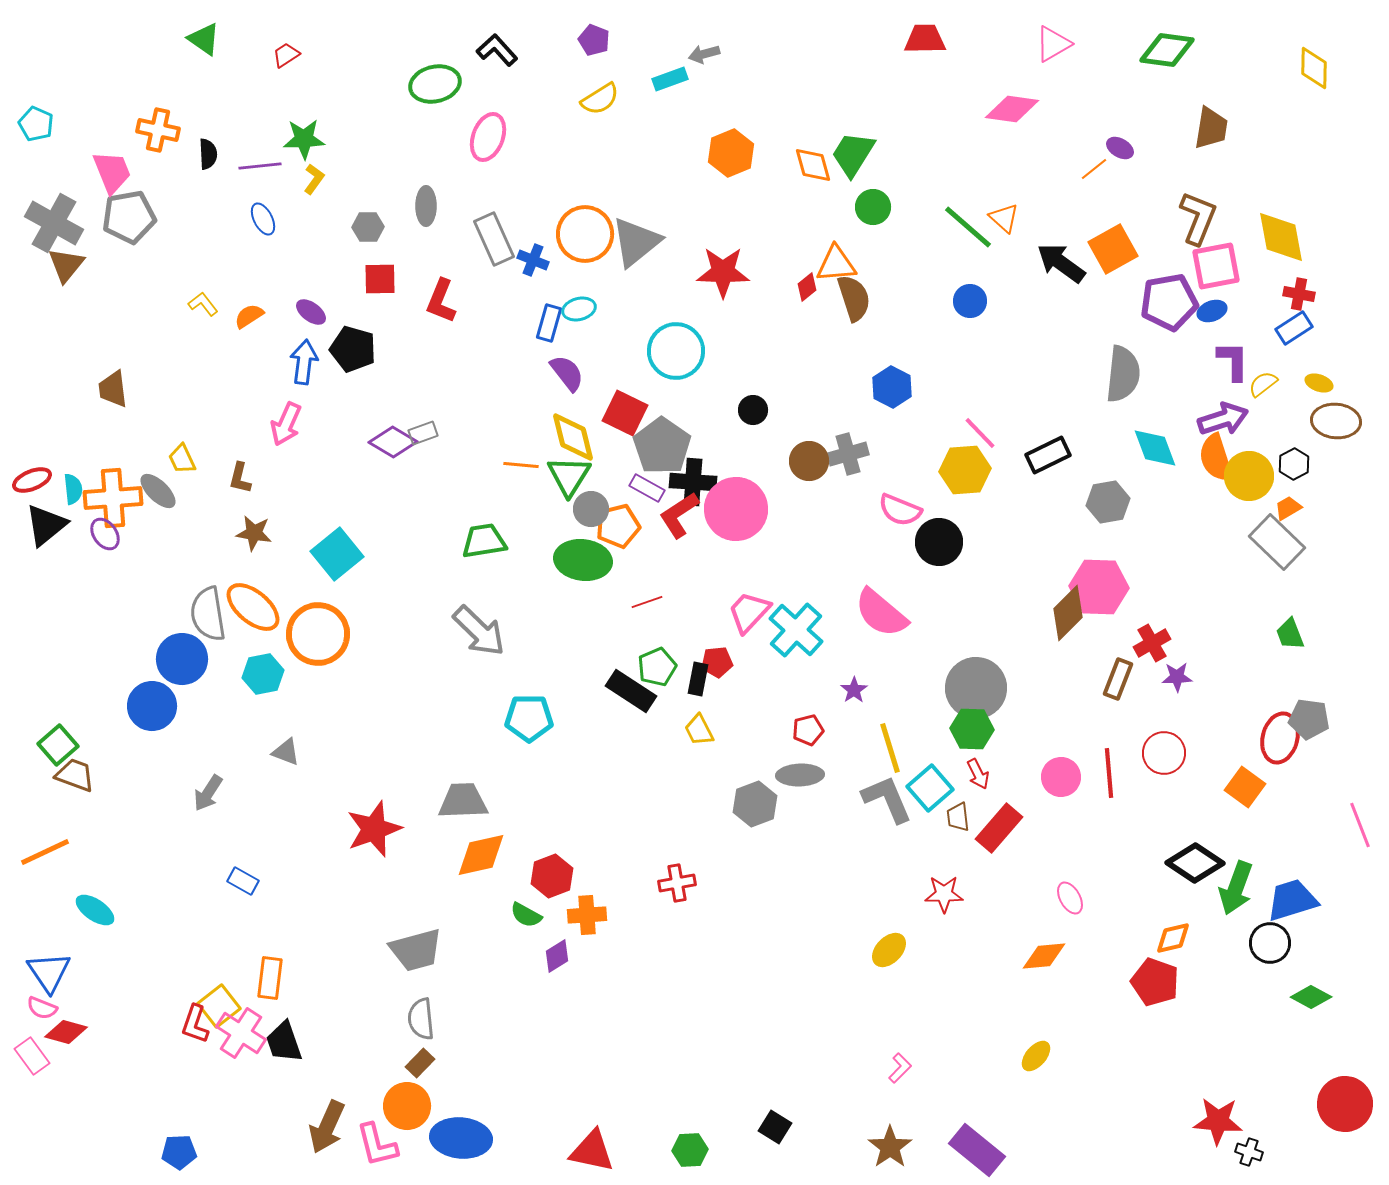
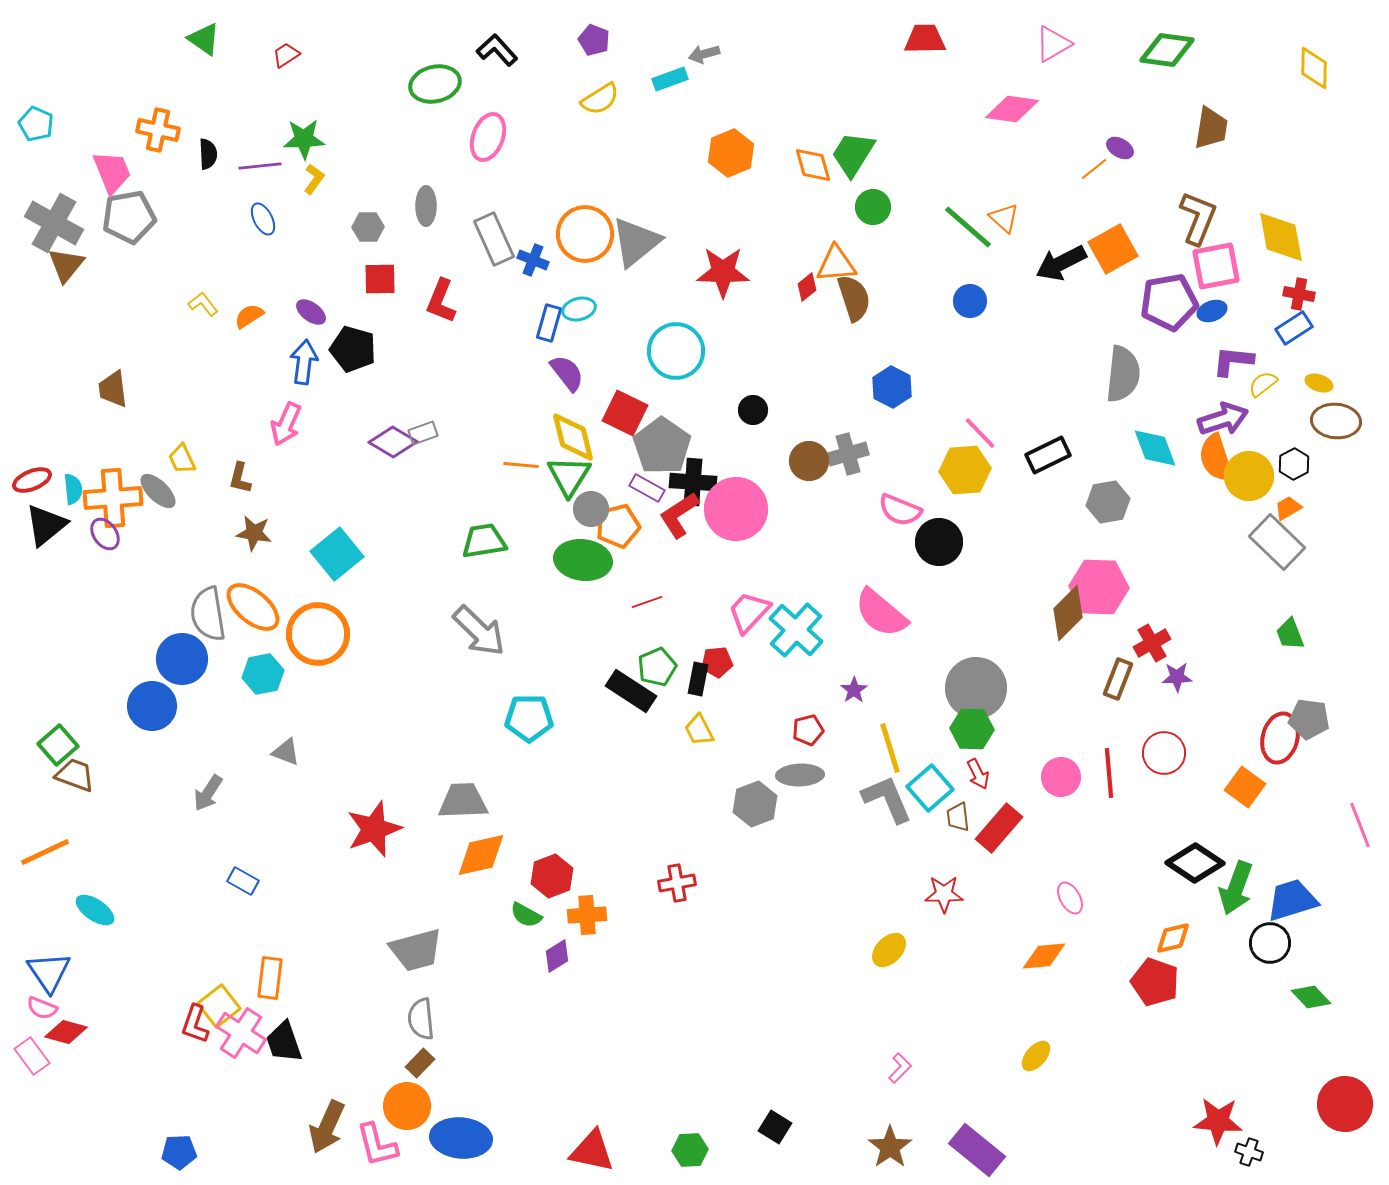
black arrow at (1061, 263): rotated 63 degrees counterclockwise
purple L-shape at (1233, 361): rotated 84 degrees counterclockwise
green diamond at (1311, 997): rotated 18 degrees clockwise
